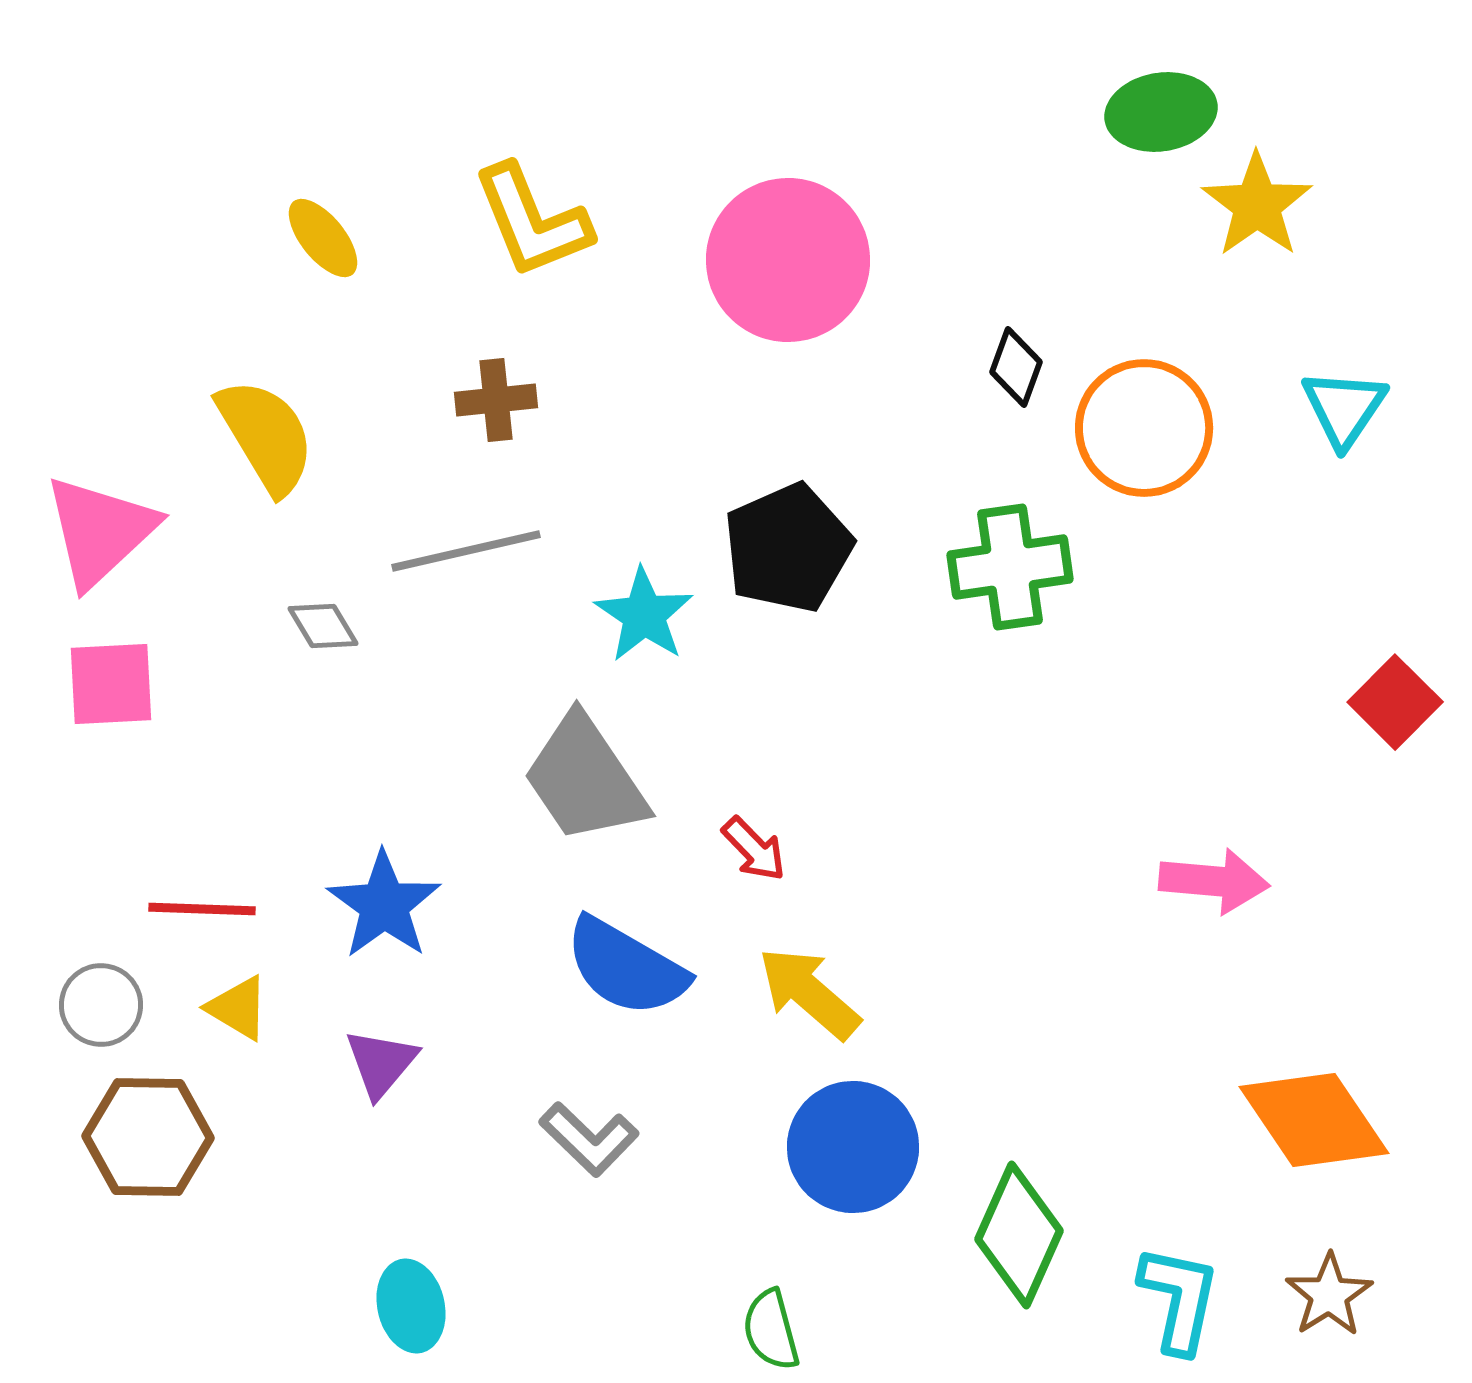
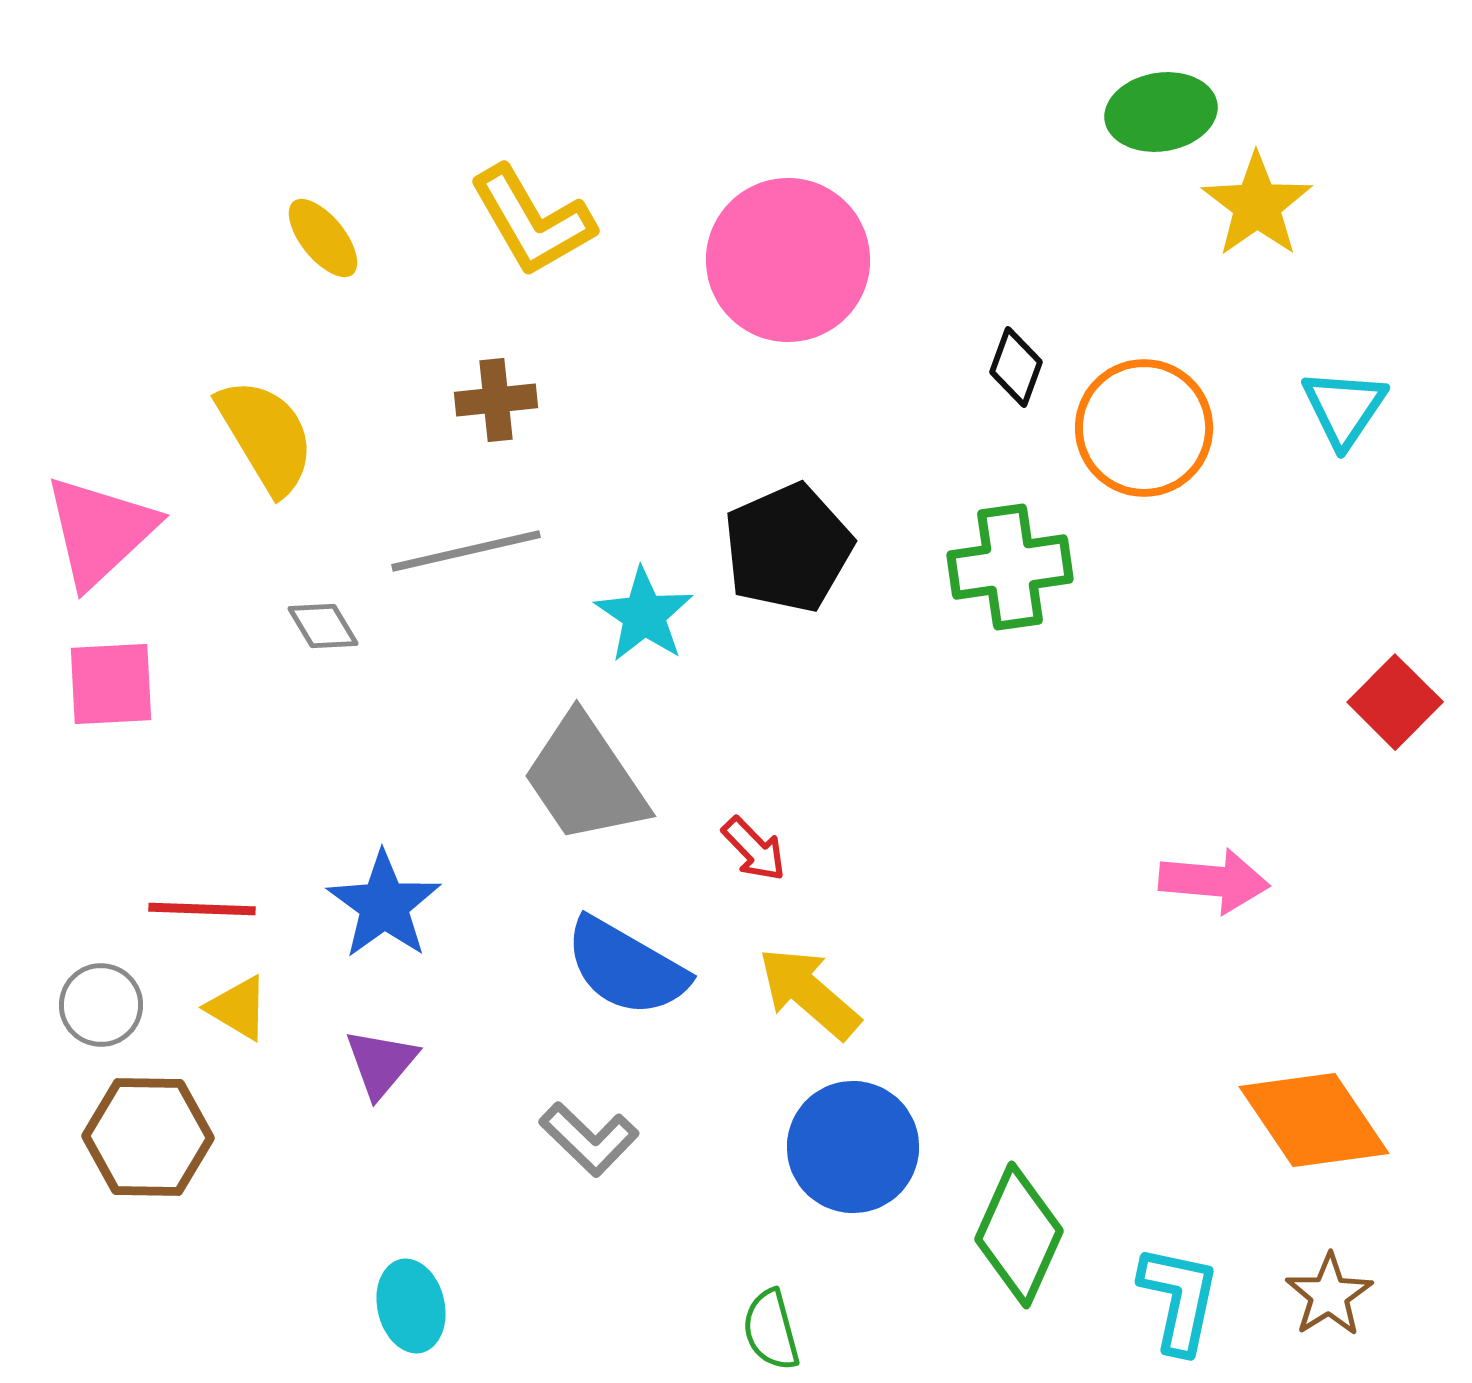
yellow L-shape: rotated 8 degrees counterclockwise
